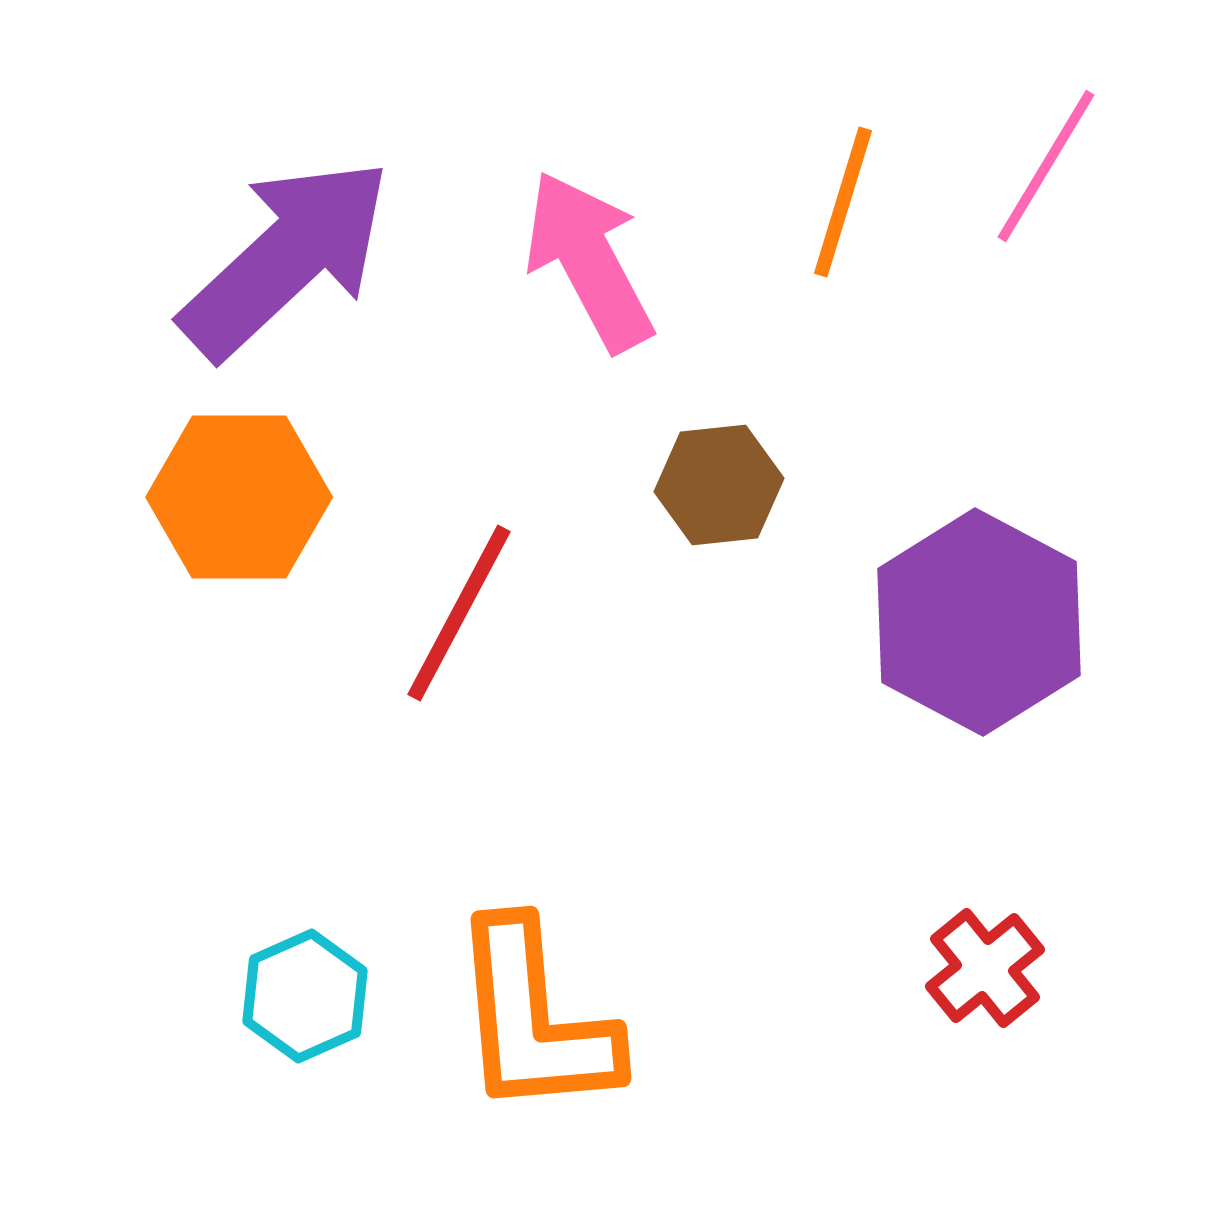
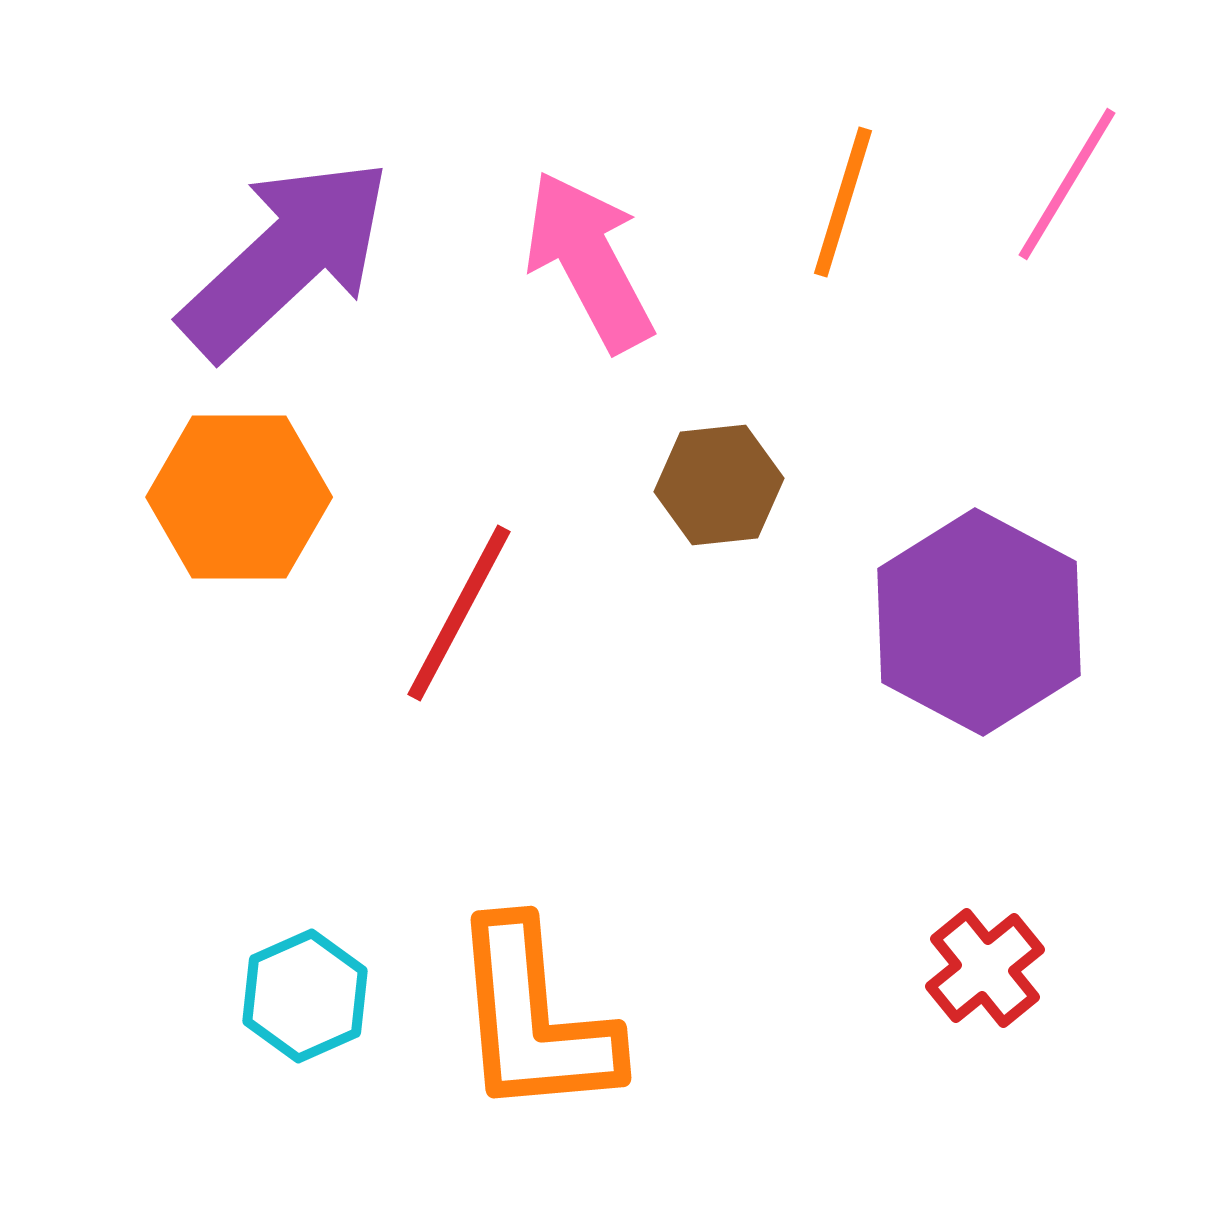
pink line: moved 21 px right, 18 px down
